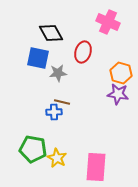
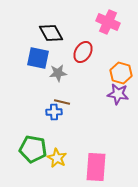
red ellipse: rotated 15 degrees clockwise
